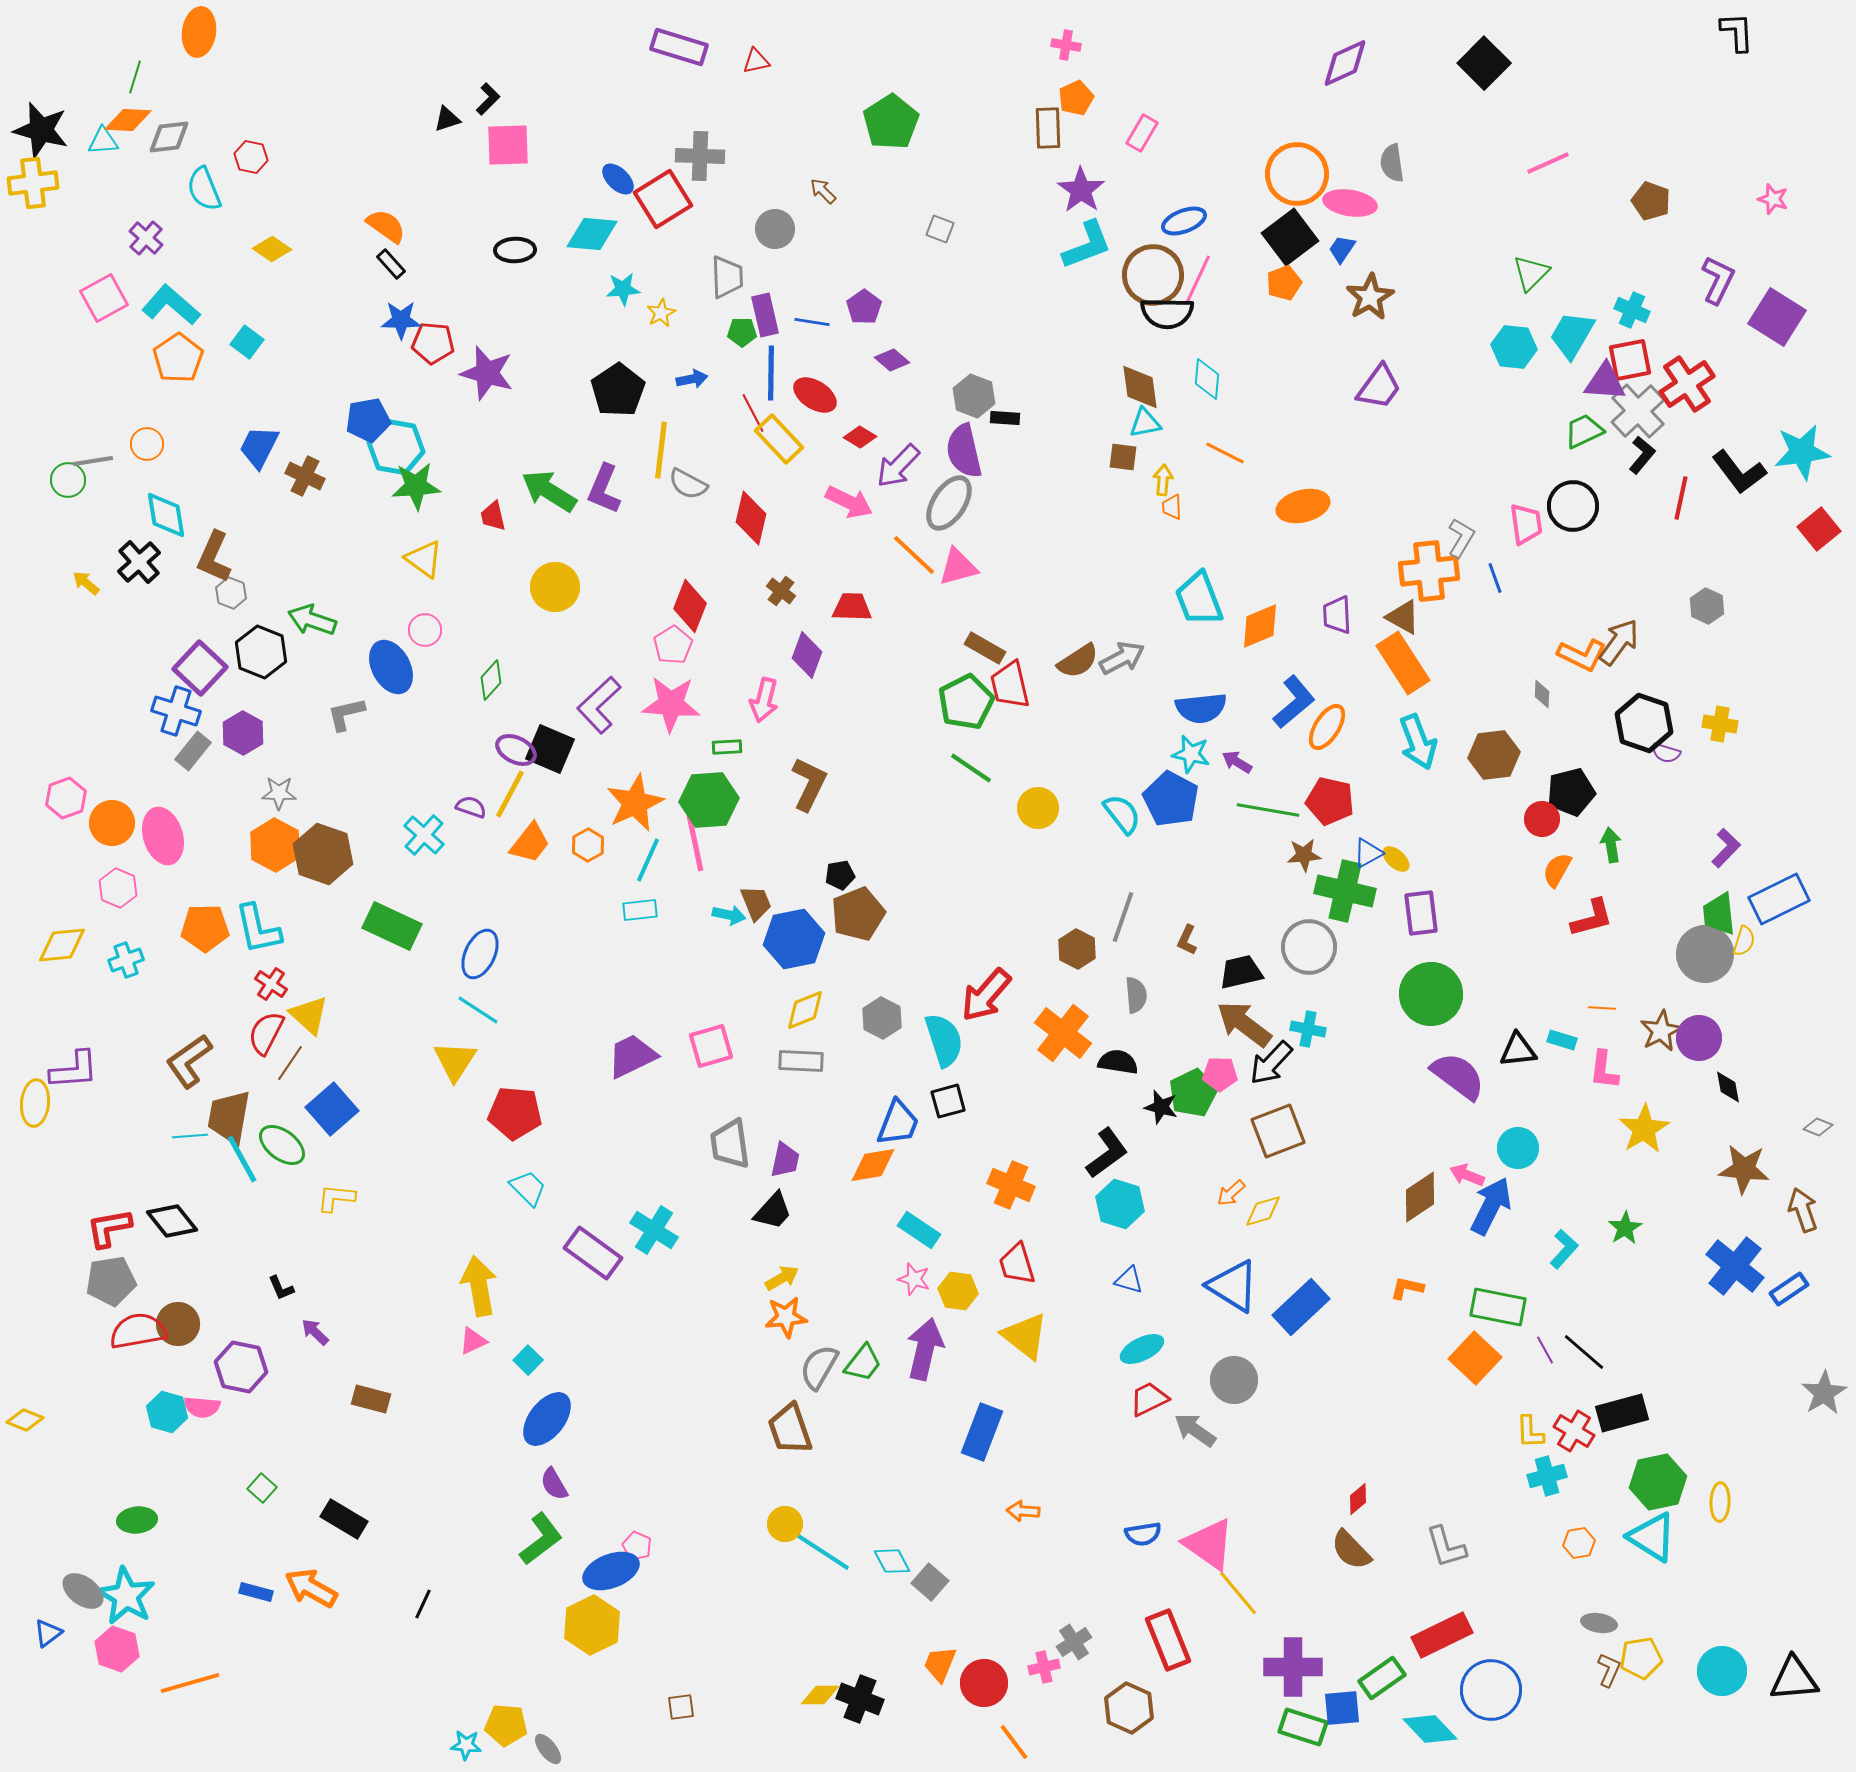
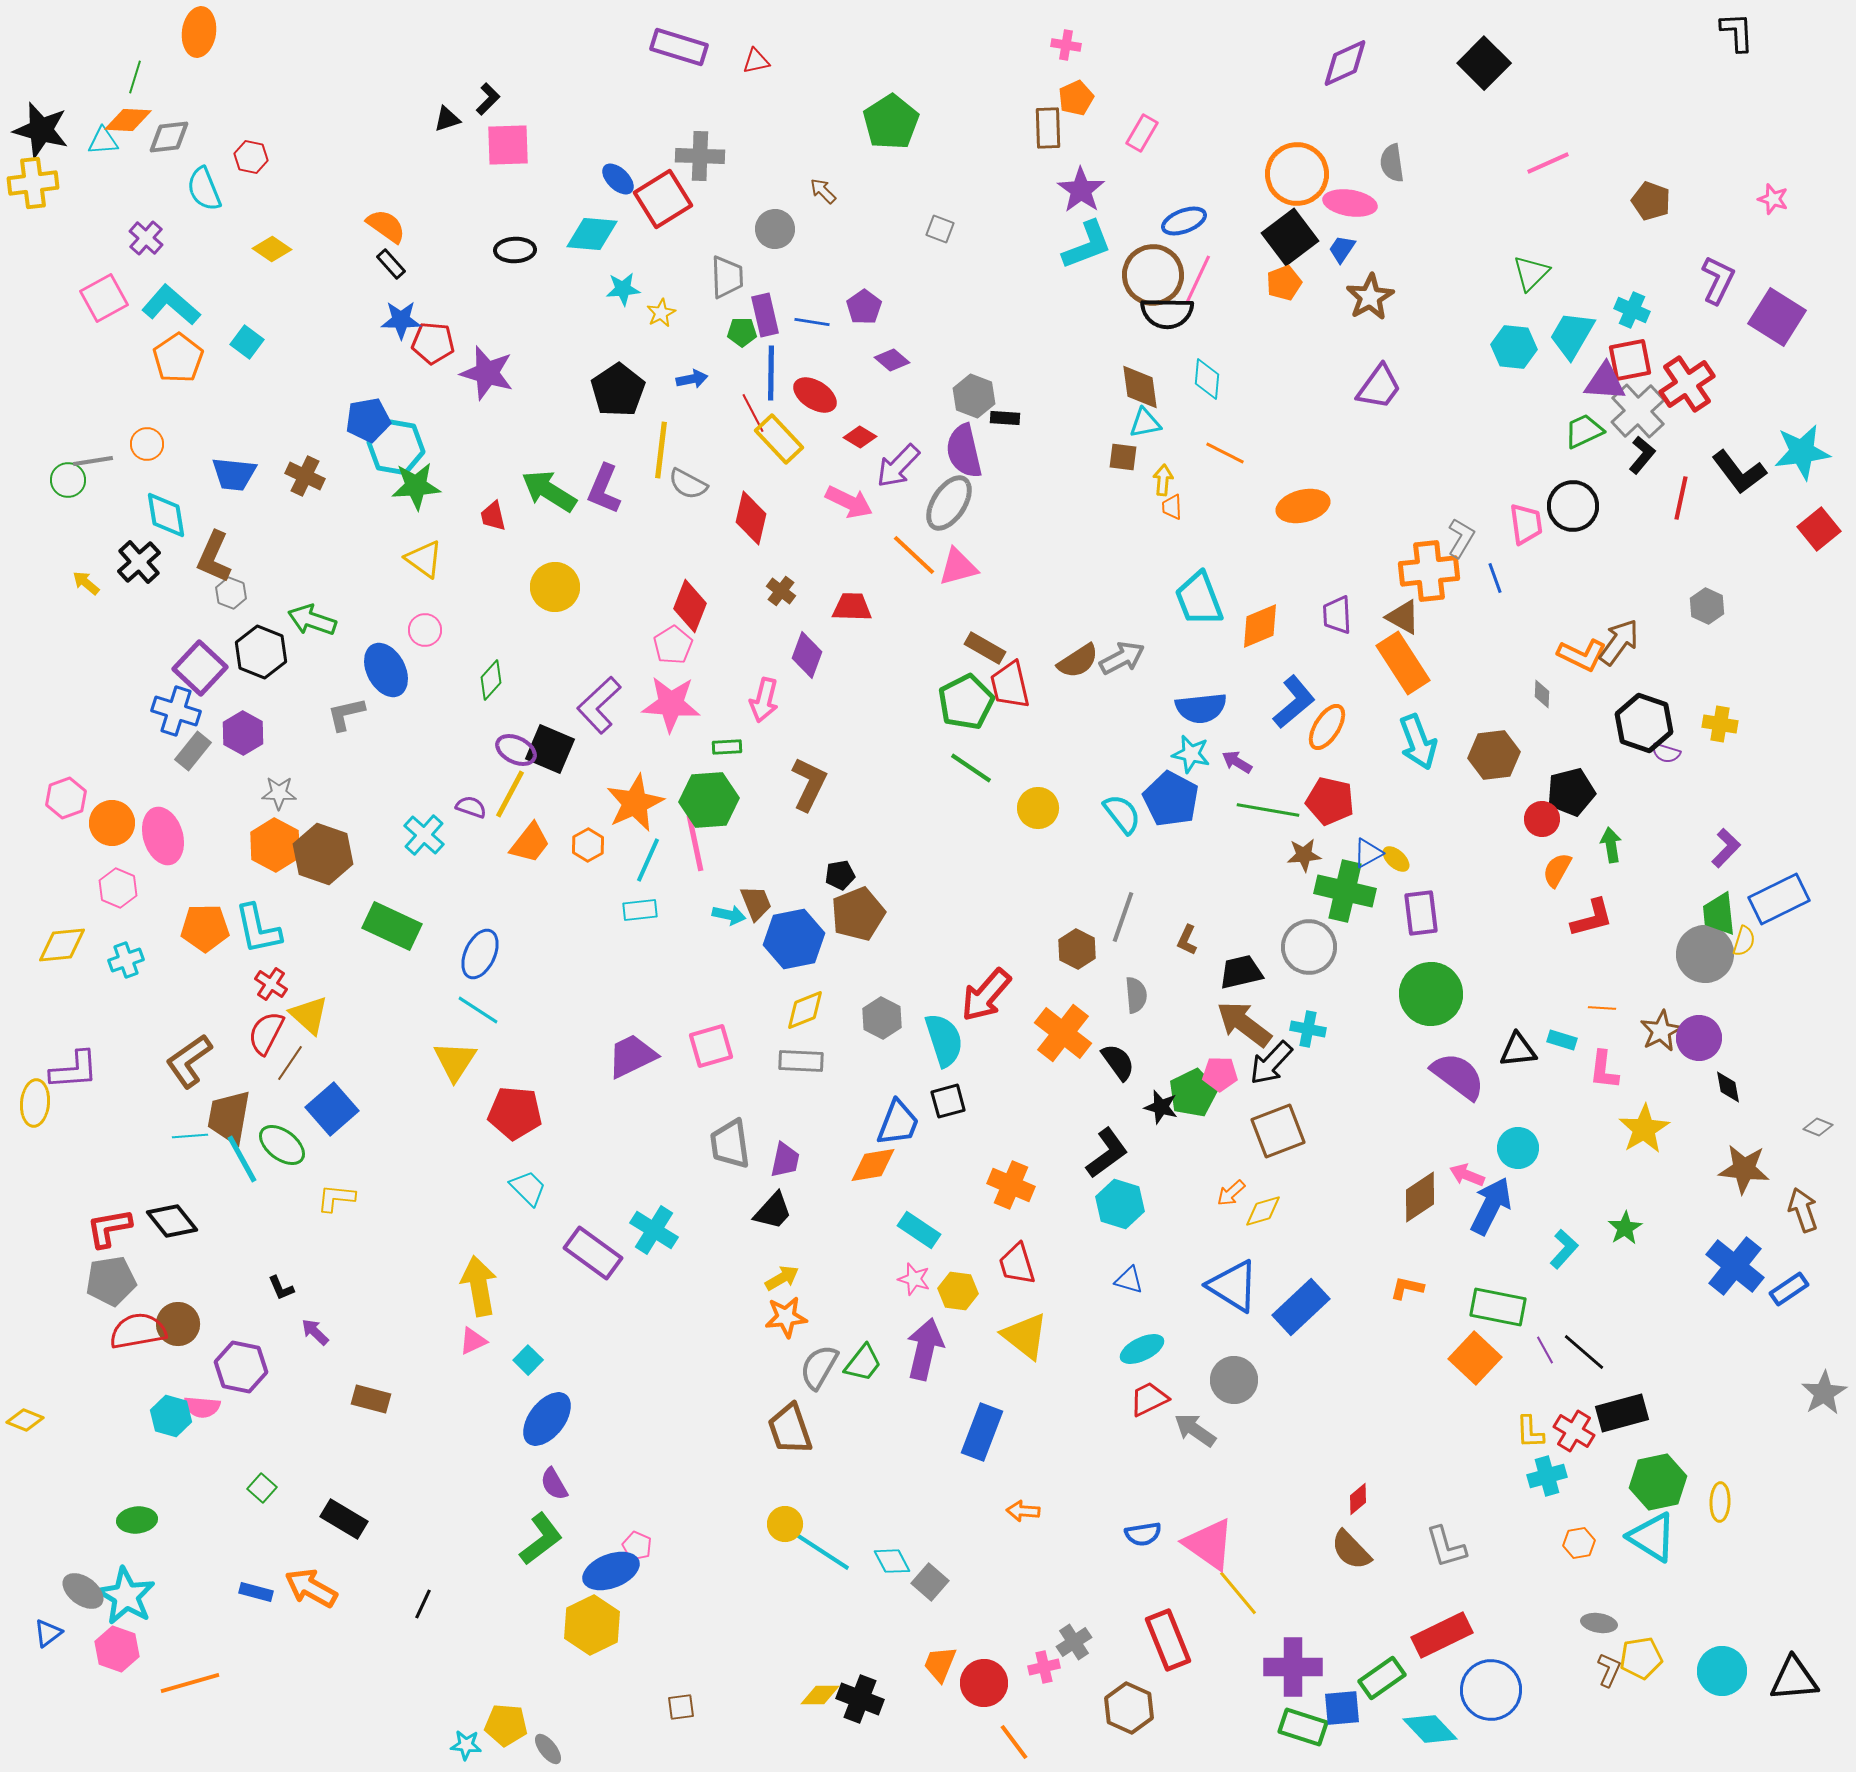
blue trapezoid at (259, 447): moved 25 px left, 27 px down; rotated 111 degrees counterclockwise
blue ellipse at (391, 667): moved 5 px left, 3 px down
black semicircle at (1118, 1062): rotated 45 degrees clockwise
cyan hexagon at (167, 1412): moved 4 px right, 4 px down
